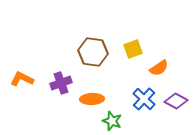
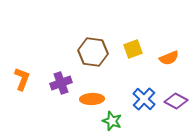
orange semicircle: moved 10 px right, 10 px up; rotated 12 degrees clockwise
orange L-shape: rotated 85 degrees clockwise
